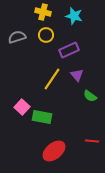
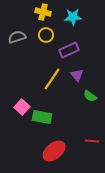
cyan star: moved 1 px left, 1 px down; rotated 18 degrees counterclockwise
